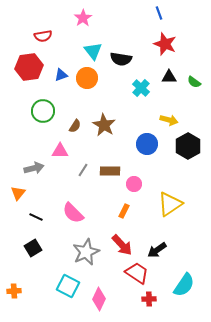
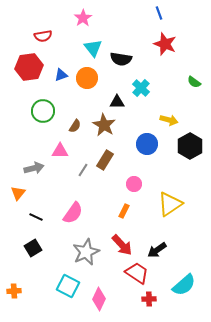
cyan triangle: moved 3 px up
black triangle: moved 52 px left, 25 px down
black hexagon: moved 2 px right
brown rectangle: moved 5 px left, 11 px up; rotated 60 degrees counterclockwise
pink semicircle: rotated 100 degrees counterclockwise
cyan semicircle: rotated 15 degrees clockwise
